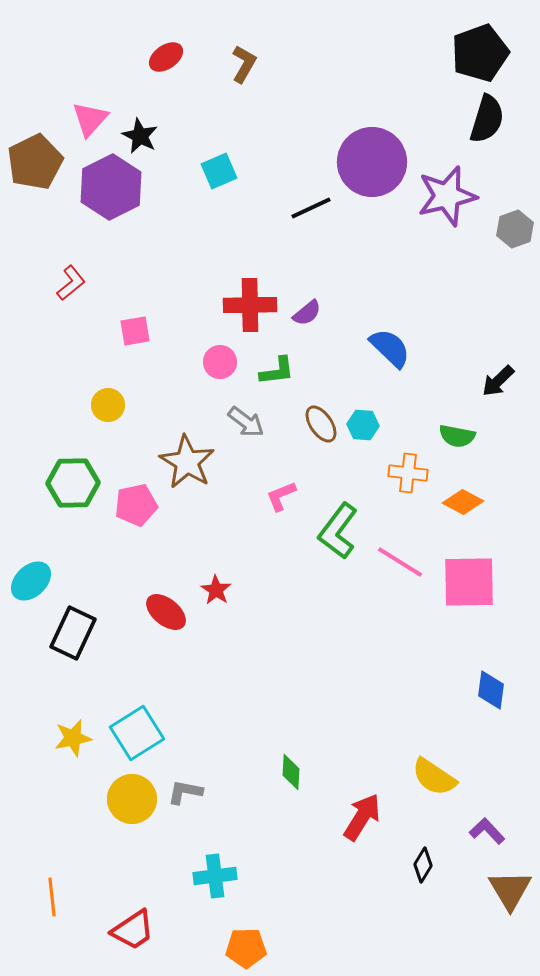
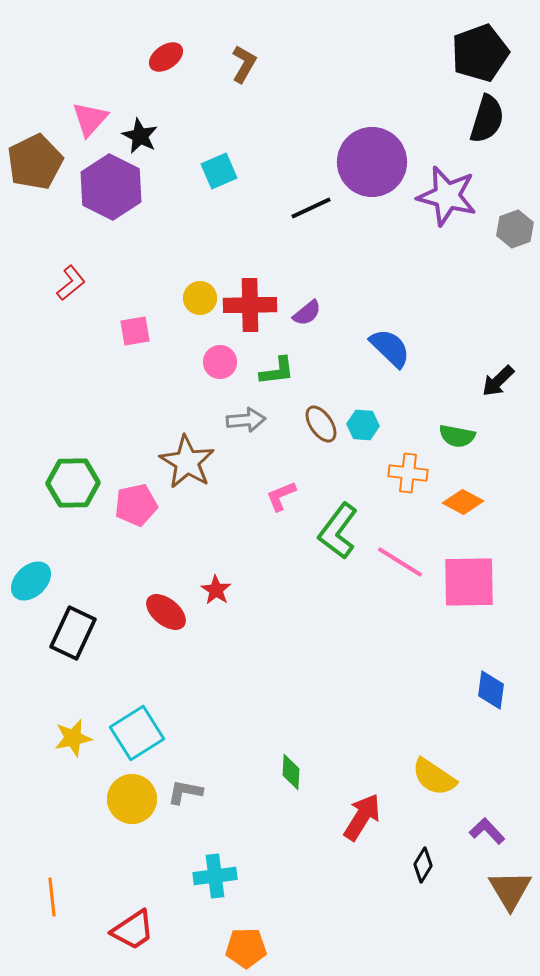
purple hexagon at (111, 187): rotated 6 degrees counterclockwise
purple star at (447, 196): rotated 28 degrees clockwise
yellow circle at (108, 405): moved 92 px right, 107 px up
gray arrow at (246, 422): moved 2 px up; rotated 42 degrees counterclockwise
